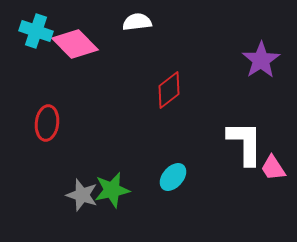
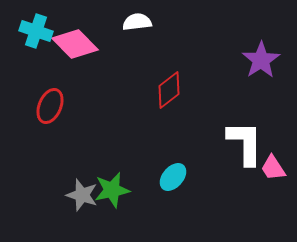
red ellipse: moved 3 px right, 17 px up; rotated 16 degrees clockwise
